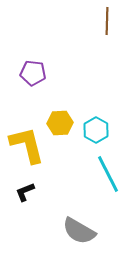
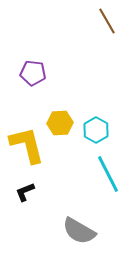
brown line: rotated 32 degrees counterclockwise
